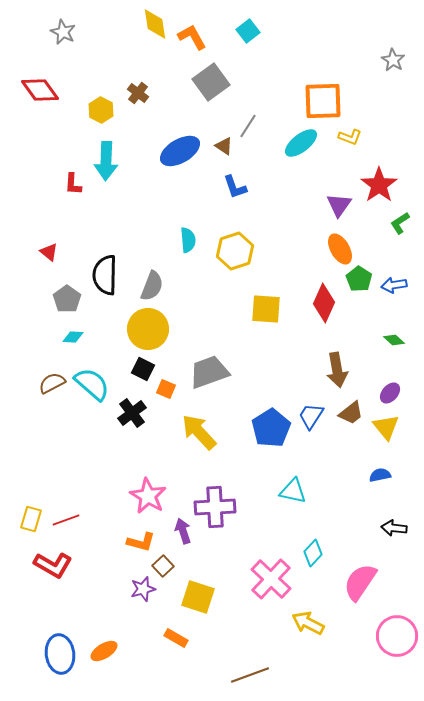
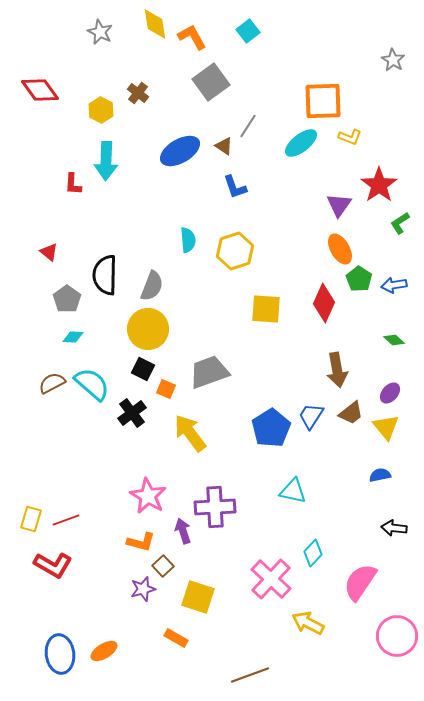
gray star at (63, 32): moved 37 px right
yellow arrow at (199, 432): moved 9 px left, 1 px down; rotated 6 degrees clockwise
